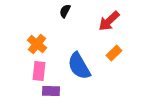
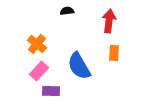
black semicircle: moved 2 px right; rotated 56 degrees clockwise
red arrow: rotated 140 degrees clockwise
orange rectangle: rotated 42 degrees counterclockwise
pink rectangle: rotated 36 degrees clockwise
